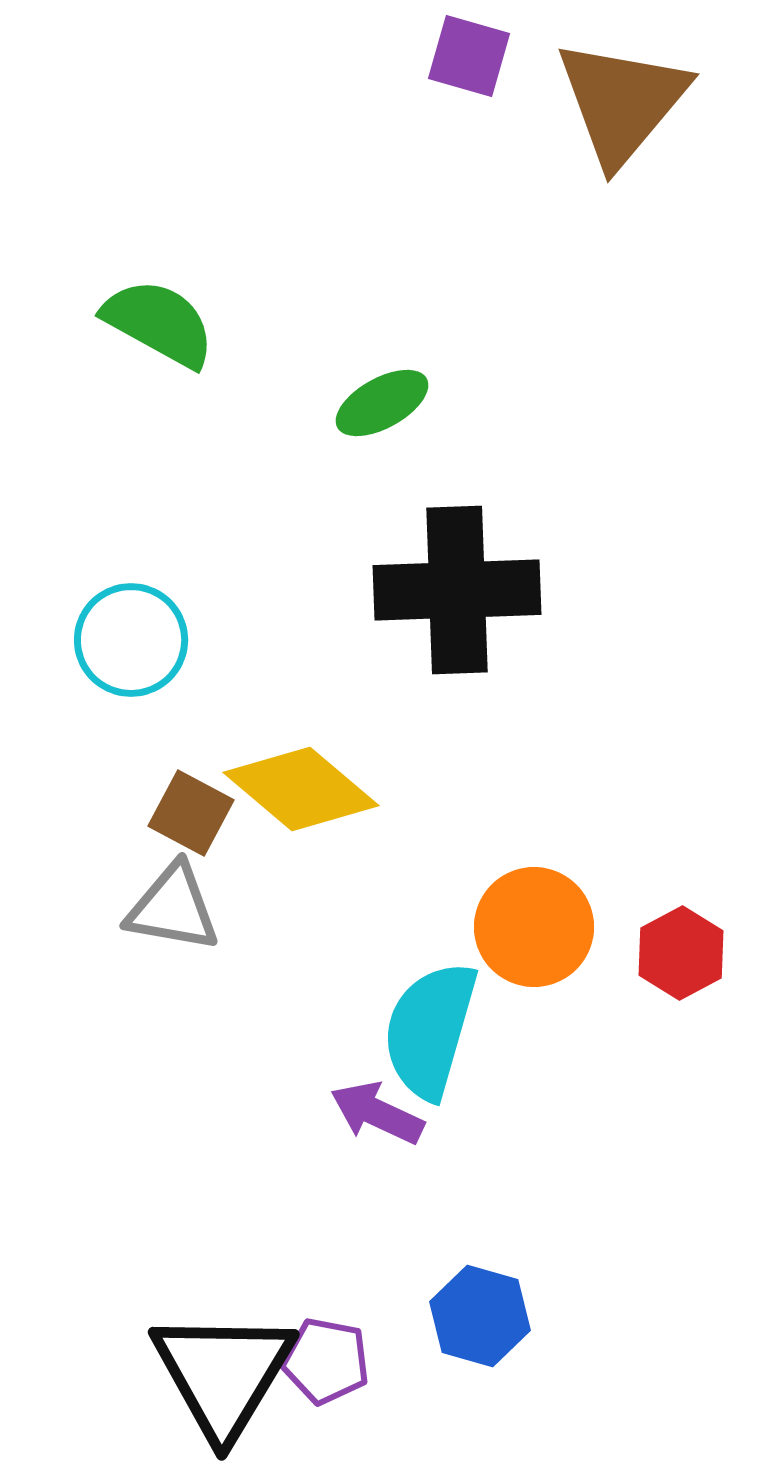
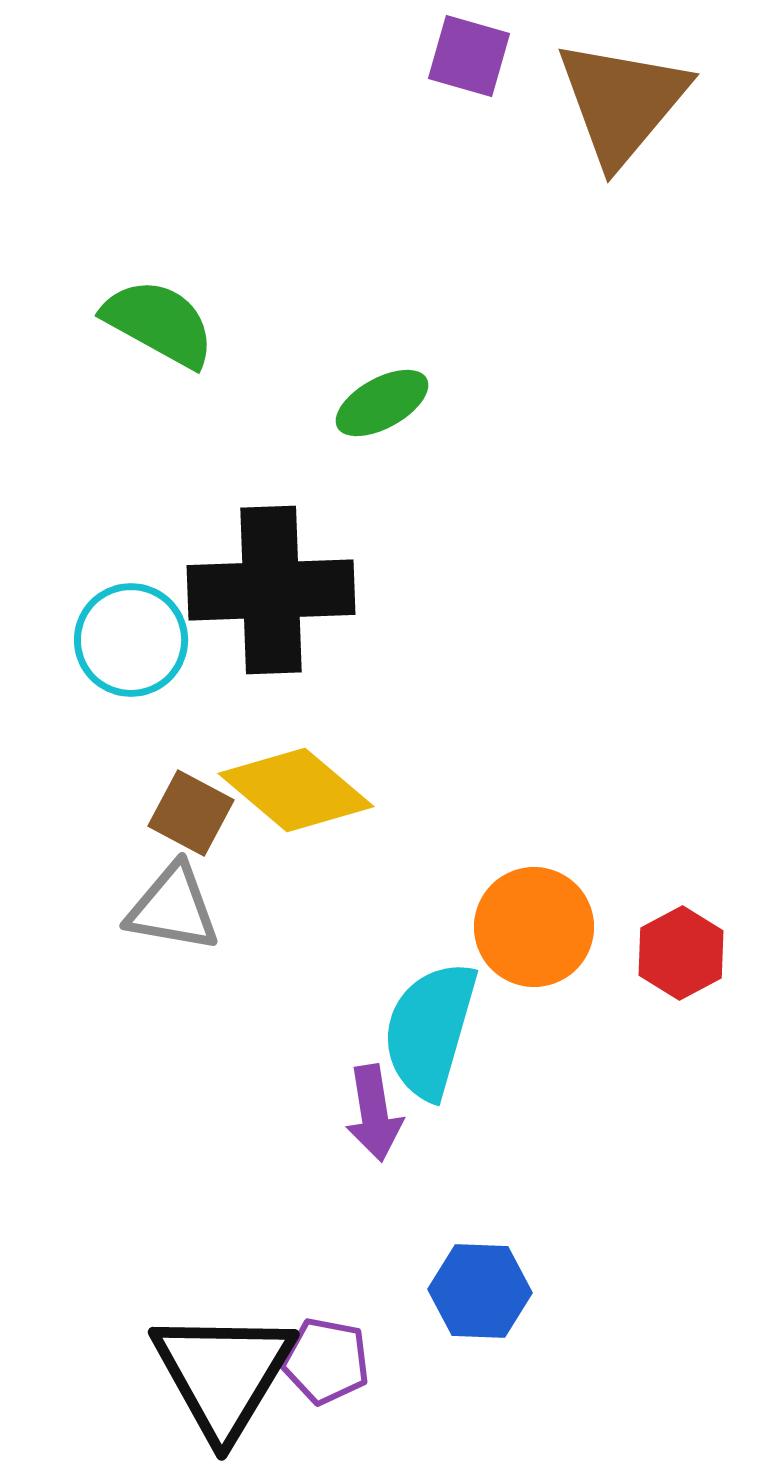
black cross: moved 186 px left
yellow diamond: moved 5 px left, 1 px down
purple arrow: moved 3 px left; rotated 124 degrees counterclockwise
blue hexagon: moved 25 px up; rotated 14 degrees counterclockwise
